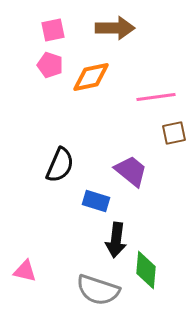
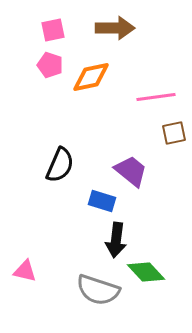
blue rectangle: moved 6 px right
green diamond: moved 2 px down; rotated 48 degrees counterclockwise
